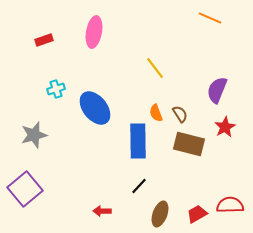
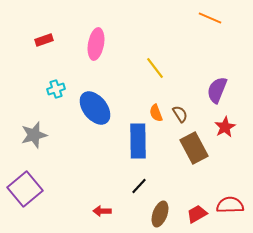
pink ellipse: moved 2 px right, 12 px down
brown rectangle: moved 5 px right, 4 px down; rotated 48 degrees clockwise
